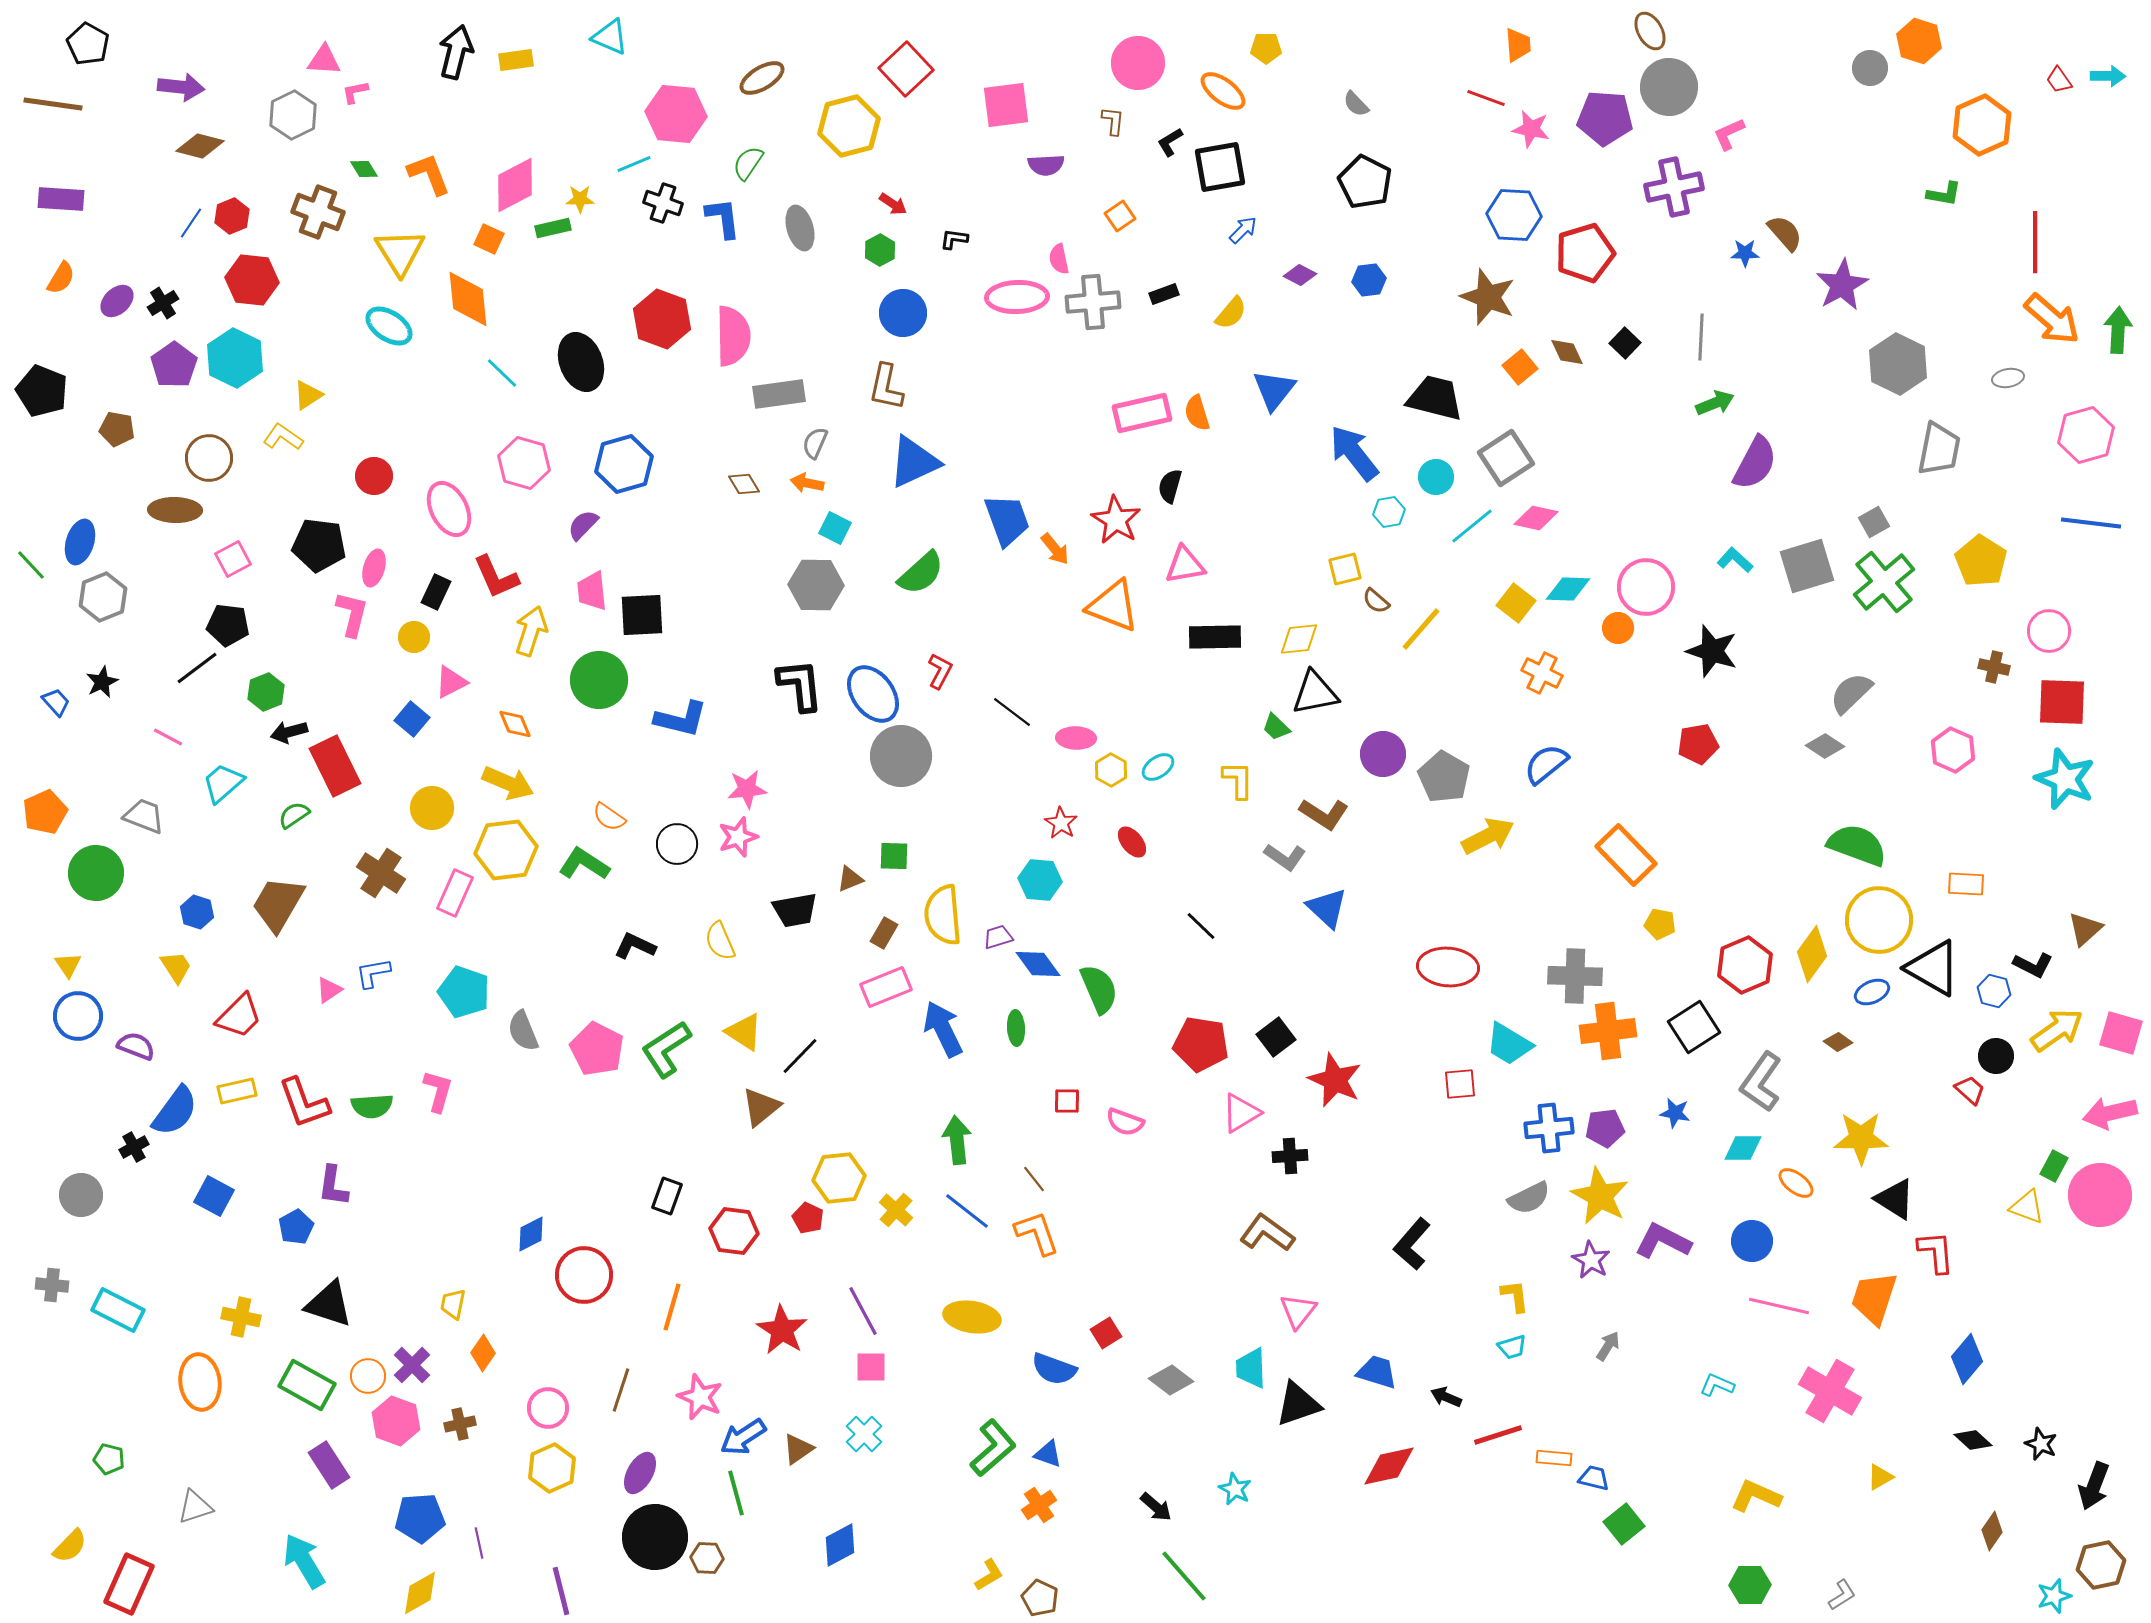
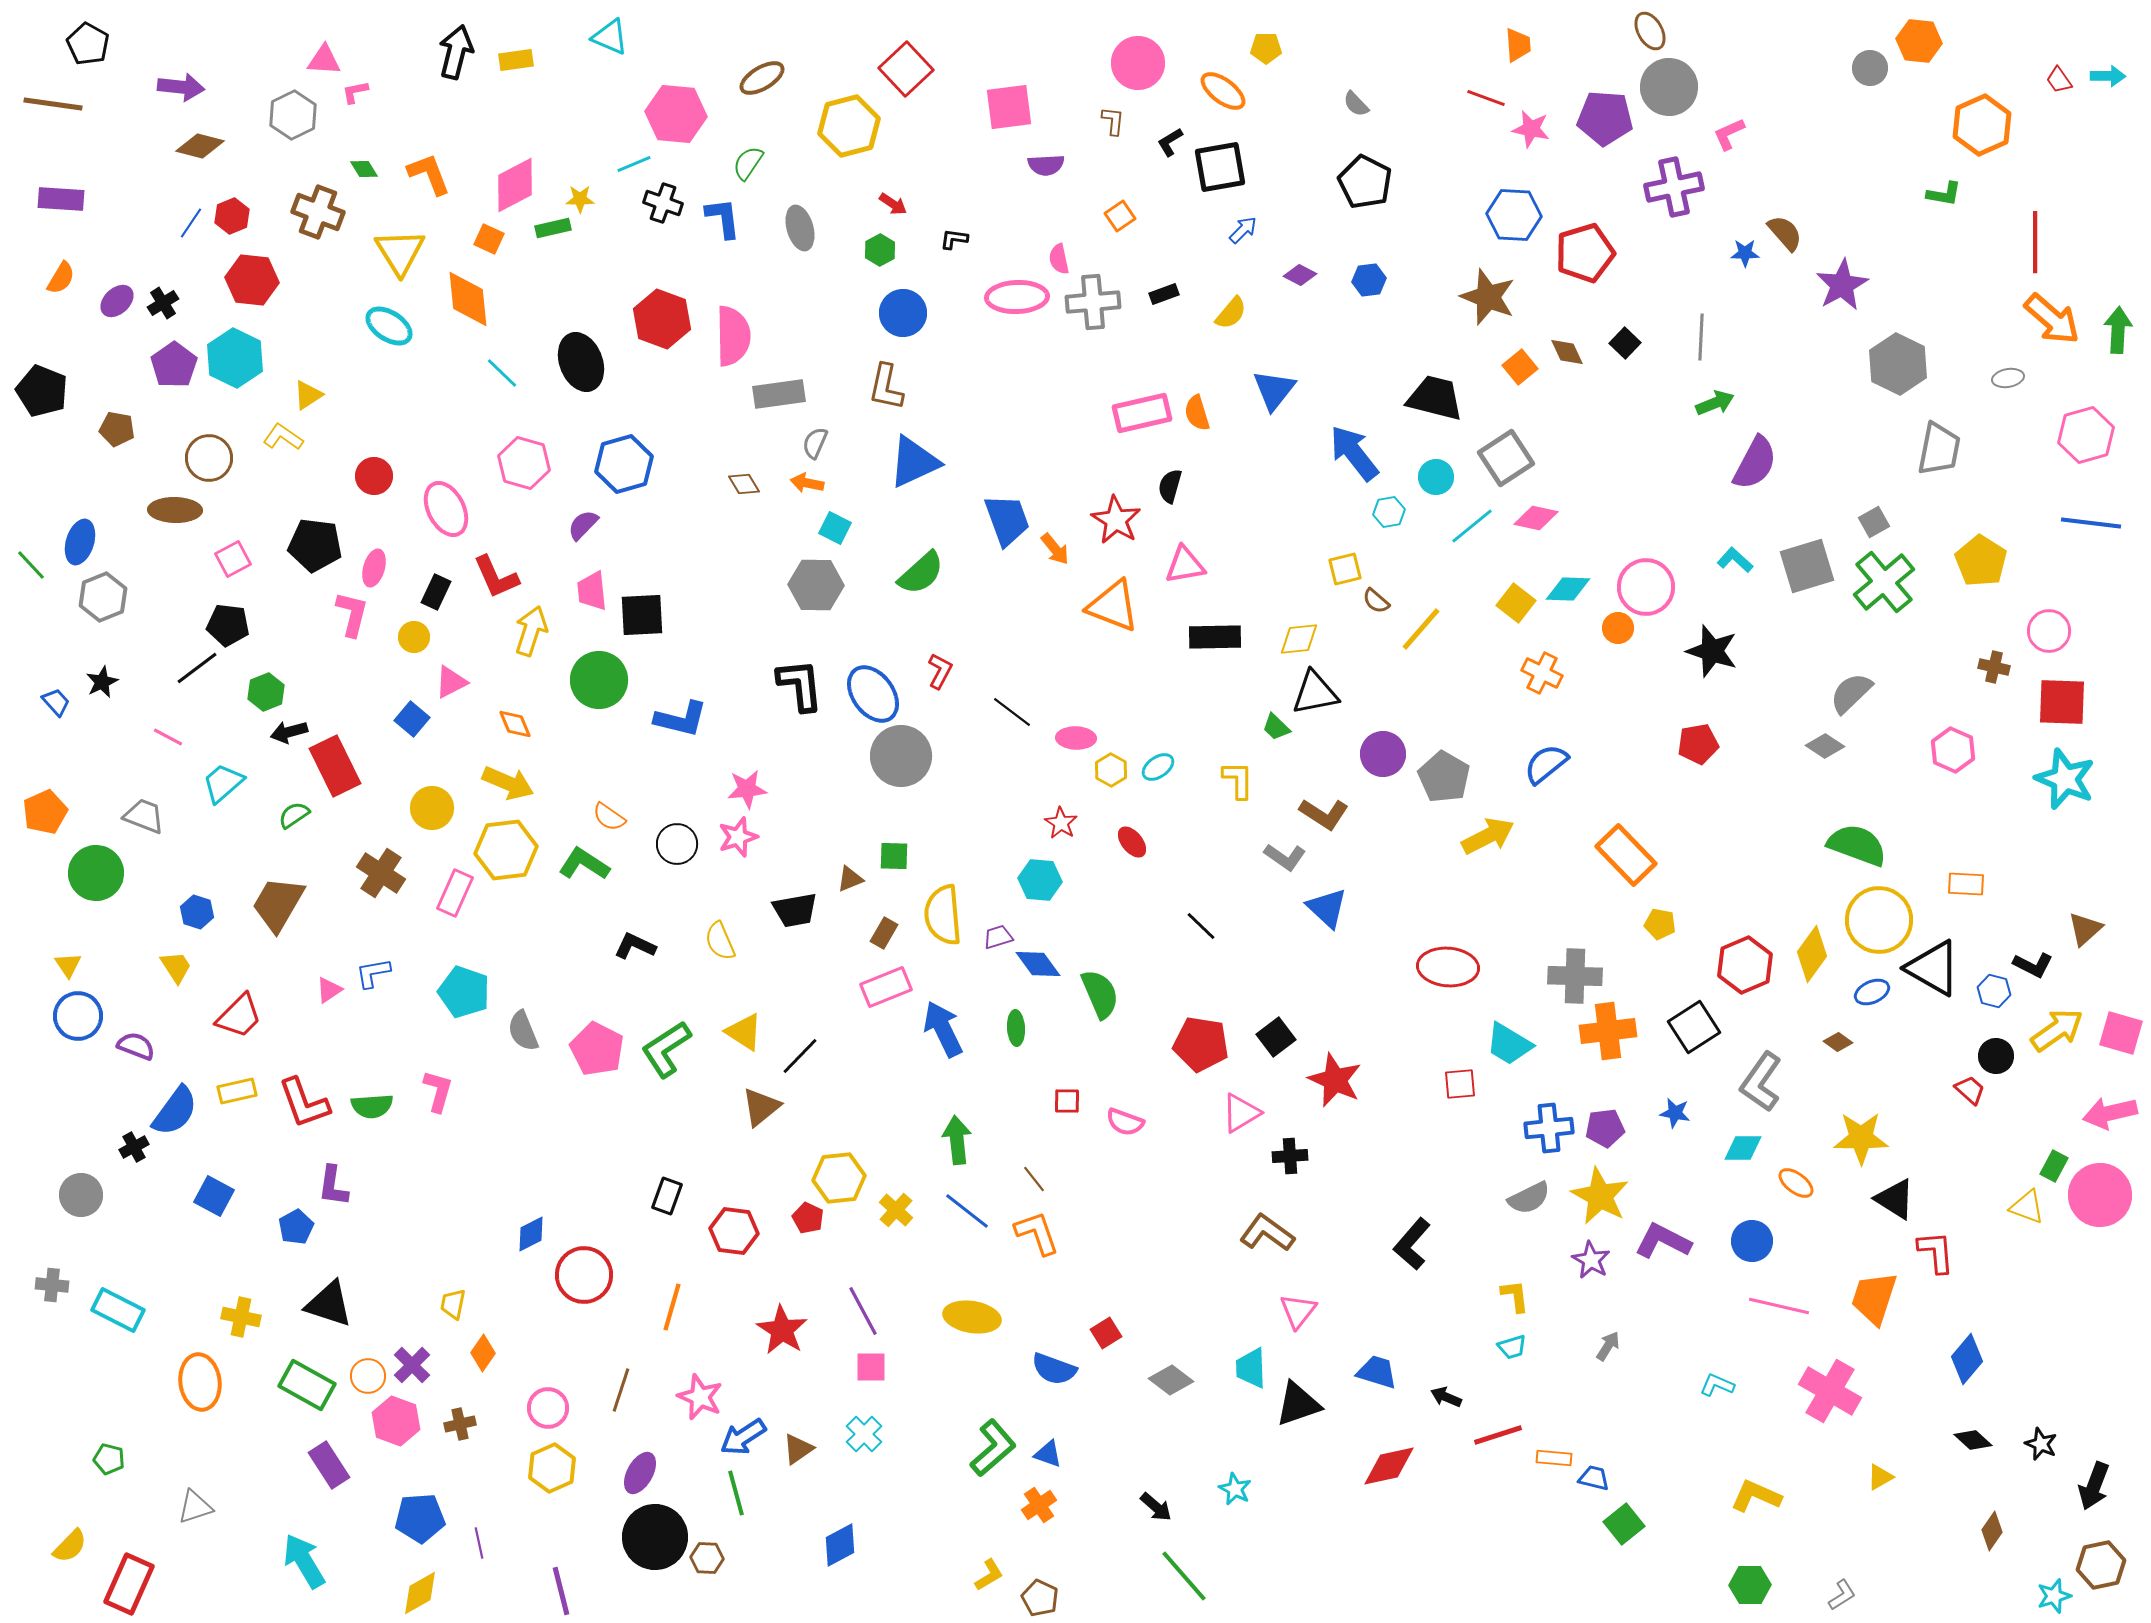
orange hexagon at (1919, 41): rotated 12 degrees counterclockwise
pink square at (1006, 105): moved 3 px right, 2 px down
pink ellipse at (449, 509): moved 3 px left
black pentagon at (319, 545): moved 4 px left
green semicircle at (1099, 989): moved 1 px right, 5 px down
